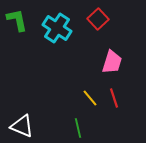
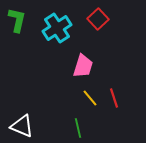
green L-shape: rotated 25 degrees clockwise
cyan cross: rotated 24 degrees clockwise
pink trapezoid: moved 29 px left, 4 px down
